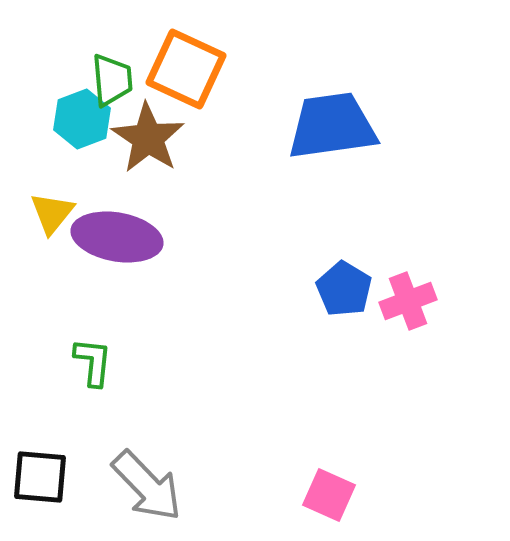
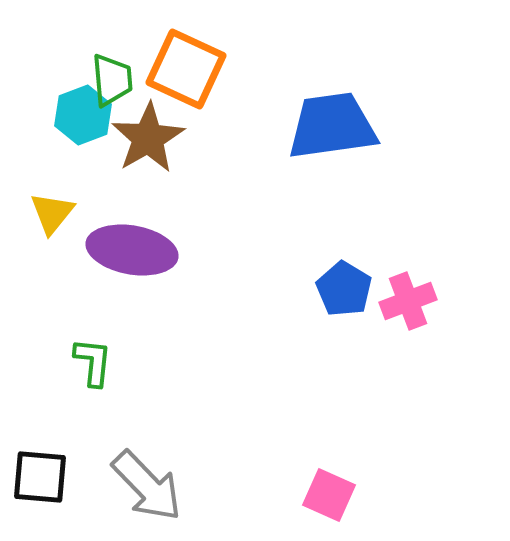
cyan hexagon: moved 1 px right, 4 px up
brown star: rotated 8 degrees clockwise
purple ellipse: moved 15 px right, 13 px down
